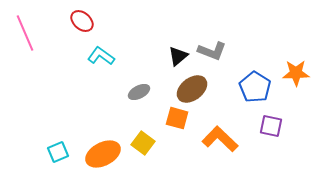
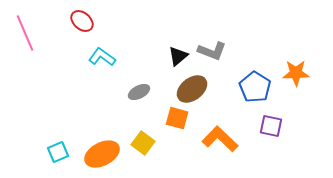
cyan L-shape: moved 1 px right, 1 px down
orange ellipse: moved 1 px left
